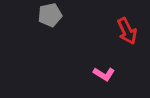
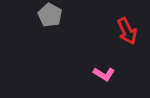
gray pentagon: rotated 30 degrees counterclockwise
